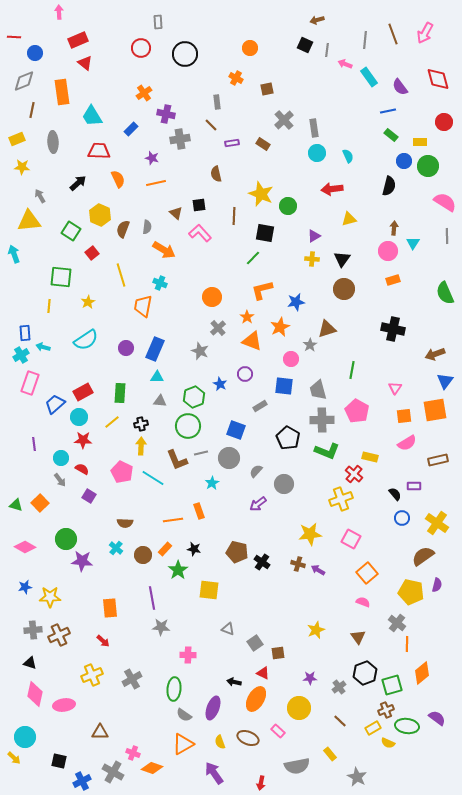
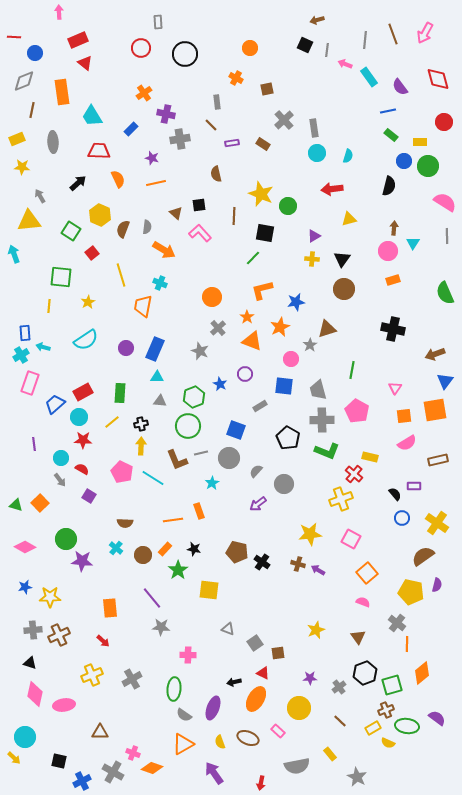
cyan semicircle at (348, 156): rotated 40 degrees clockwise
purple line at (152, 598): rotated 30 degrees counterclockwise
black arrow at (234, 682): rotated 24 degrees counterclockwise
